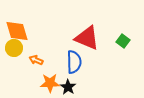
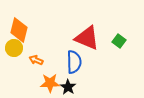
orange diamond: moved 2 px right, 1 px up; rotated 30 degrees clockwise
green square: moved 4 px left
